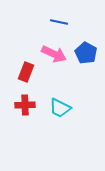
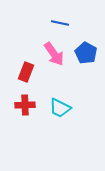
blue line: moved 1 px right, 1 px down
pink arrow: rotated 30 degrees clockwise
